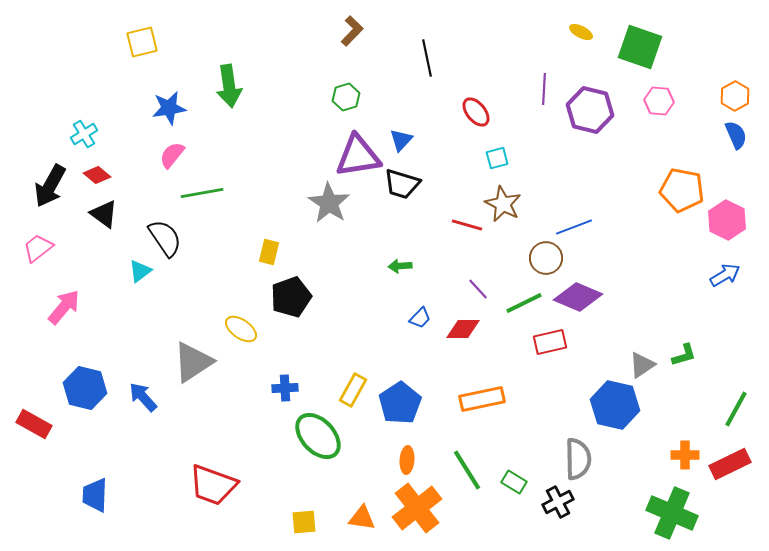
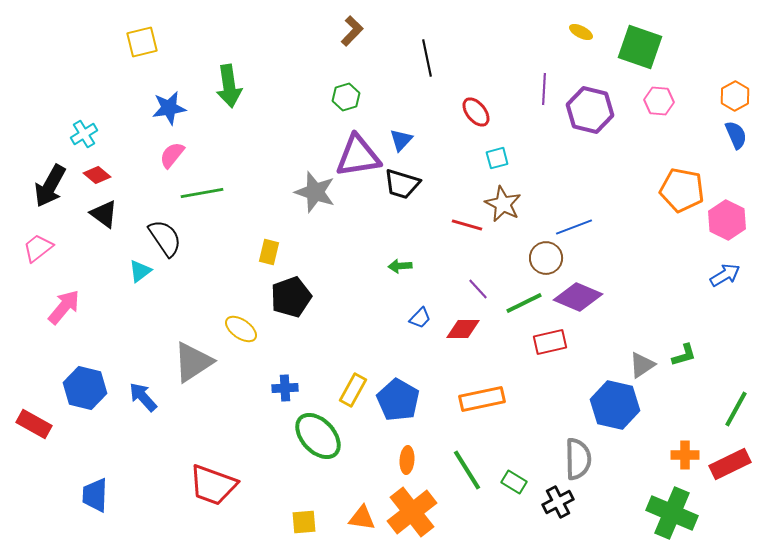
gray star at (329, 203): moved 14 px left, 11 px up; rotated 15 degrees counterclockwise
blue pentagon at (400, 403): moved 2 px left, 3 px up; rotated 9 degrees counterclockwise
orange cross at (417, 508): moved 5 px left, 4 px down
